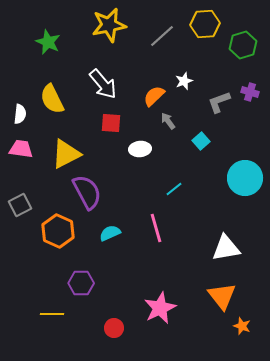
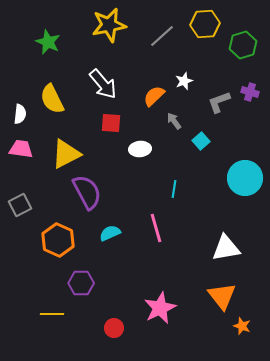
gray arrow: moved 6 px right
cyan line: rotated 42 degrees counterclockwise
orange hexagon: moved 9 px down
